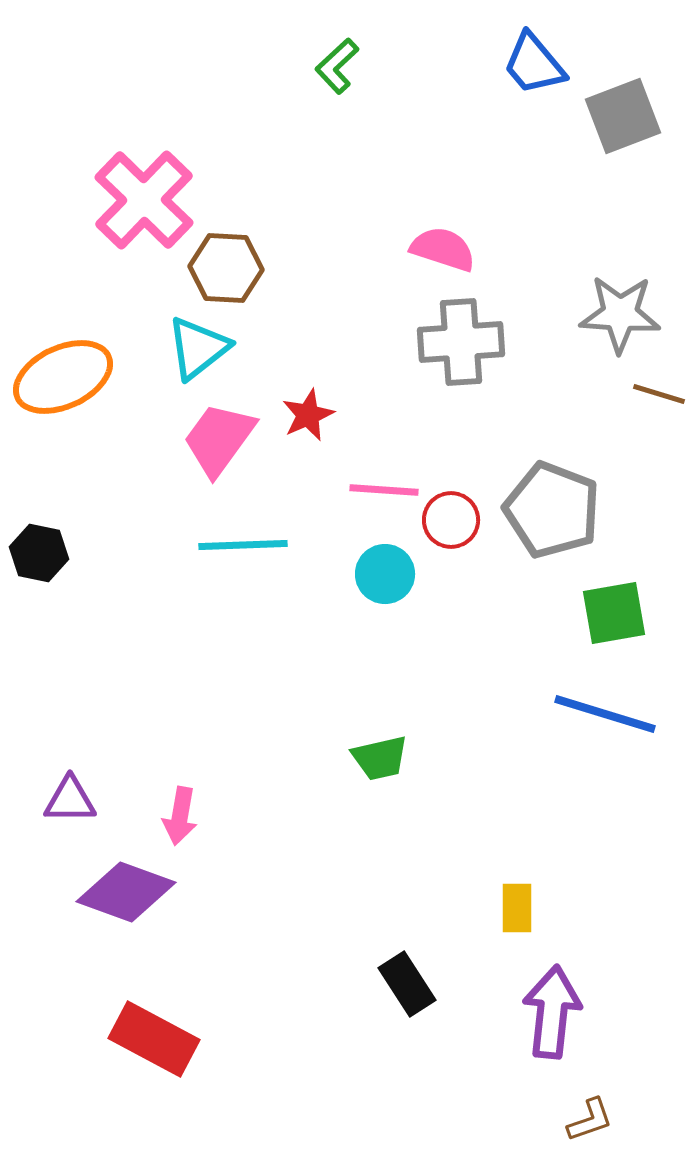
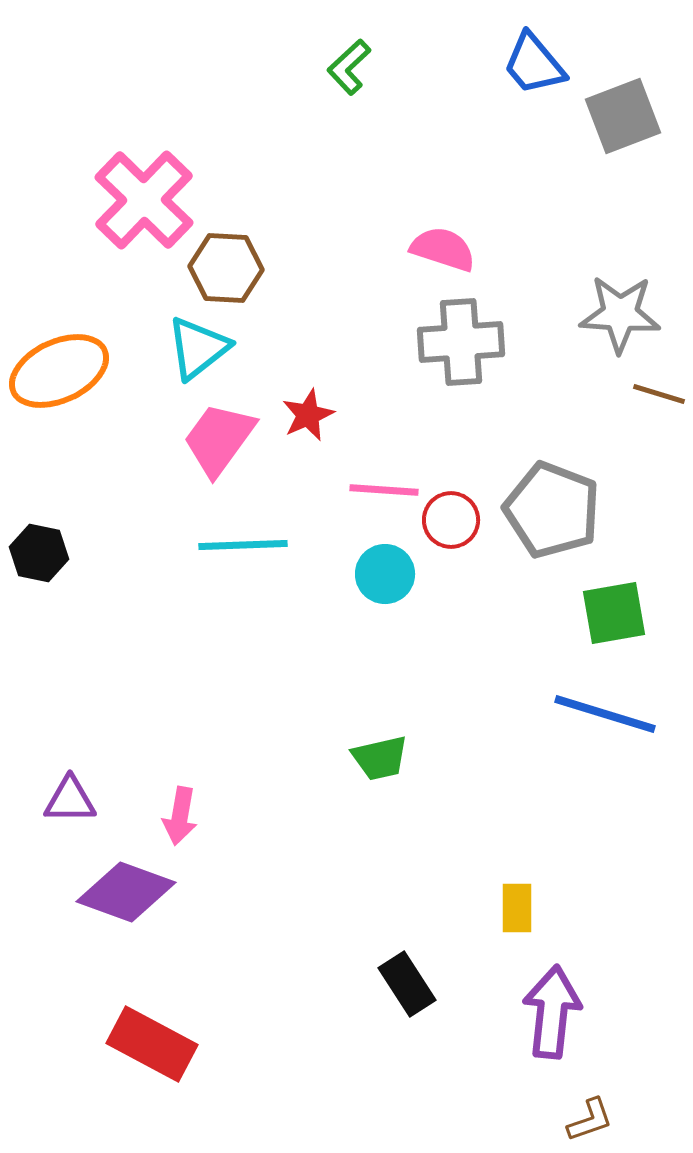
green L-shape: moved 12 px right, 1 px down
orange ellipse: moved 4 px left, 6 px up
red rectangle: moved 2 px left, 5 px down
